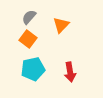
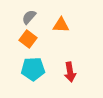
orange triangle: rotated 48 degrees clockwise
cyan pentagon: rotated 10 degrees clockwise
